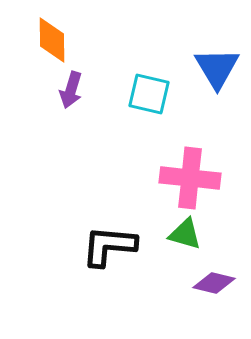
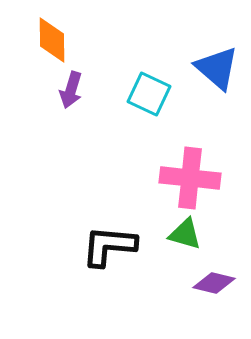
blue triangle: rotated 18 degrees counterclockwise
cyan square: rotated 12 degrees clockwise
